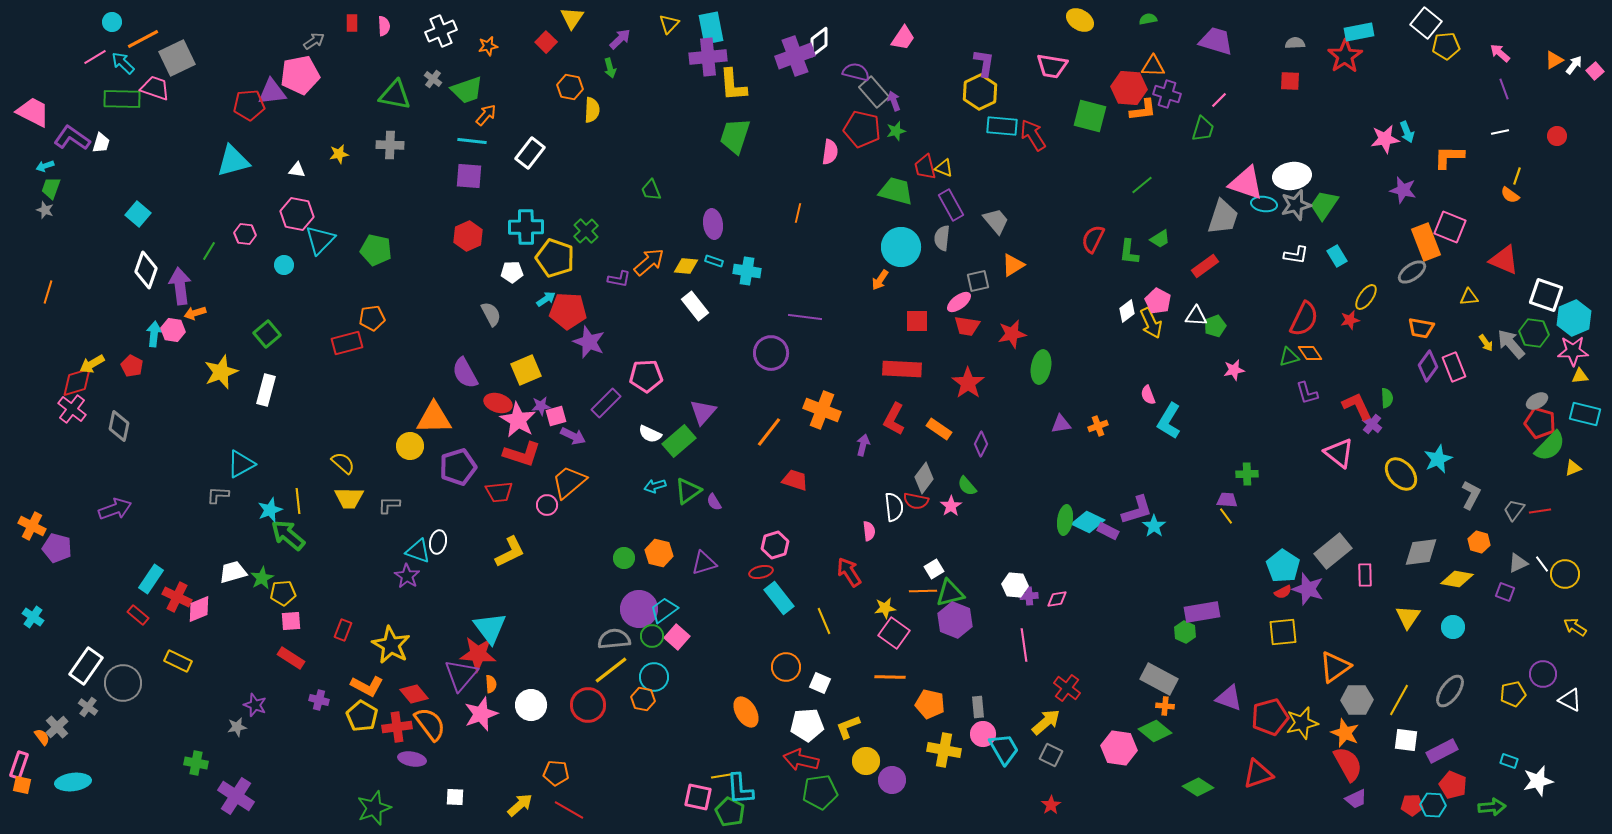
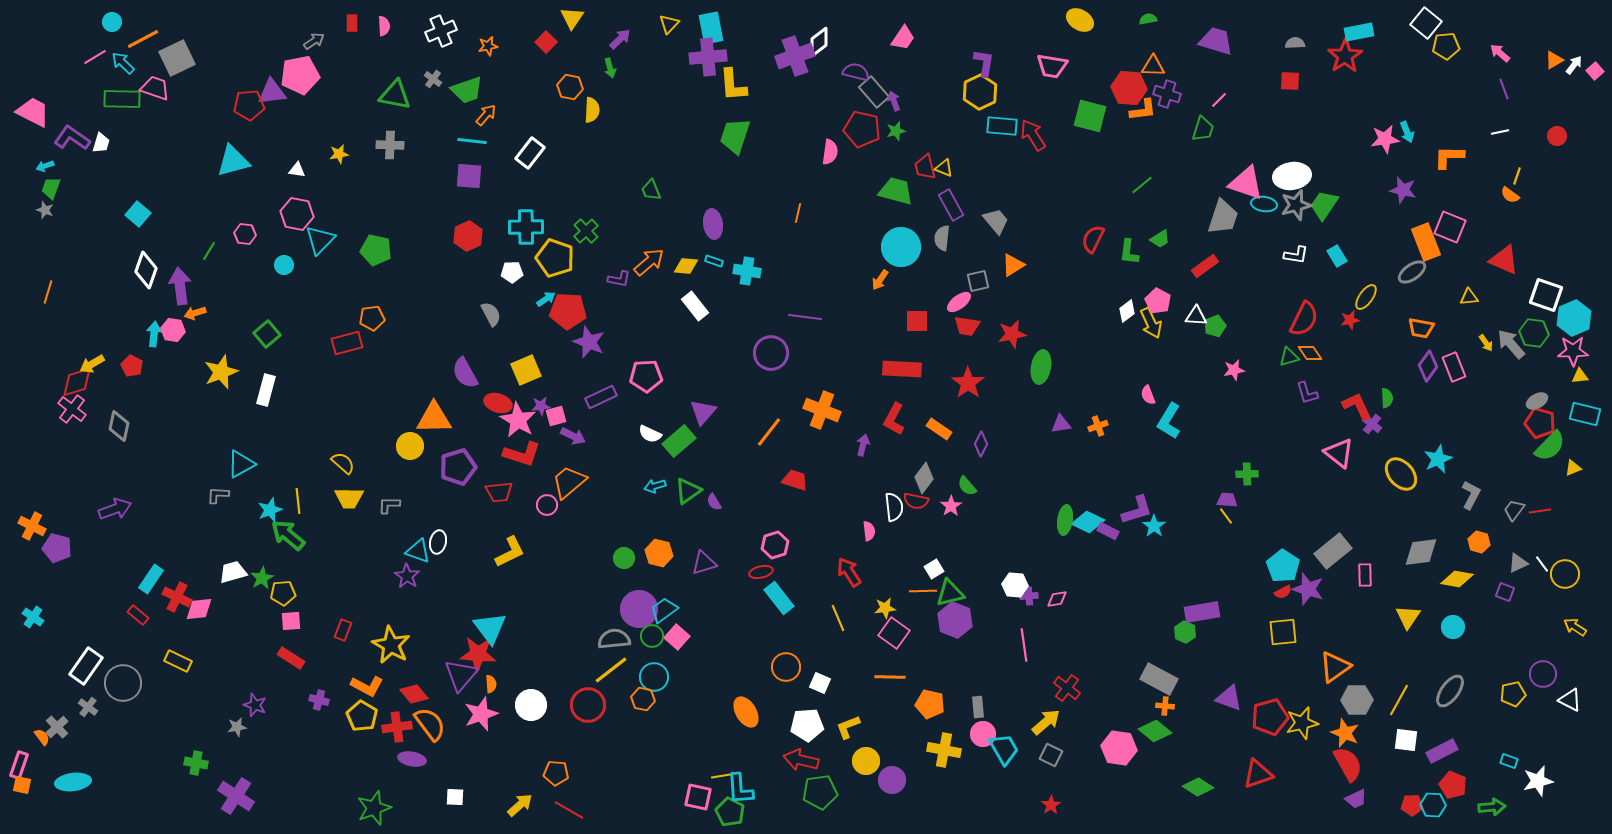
purple rectangle at (606, 403): moved 5 px left, 6 px up; rotated 20 degrees clockwise
pink diamond at (199, 609): rotated 16 degrees clockwise
yellow line at (824, 621): moved 14 px right, 3 px up
